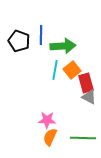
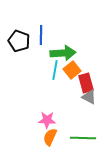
green arrow: moved 7 px down
